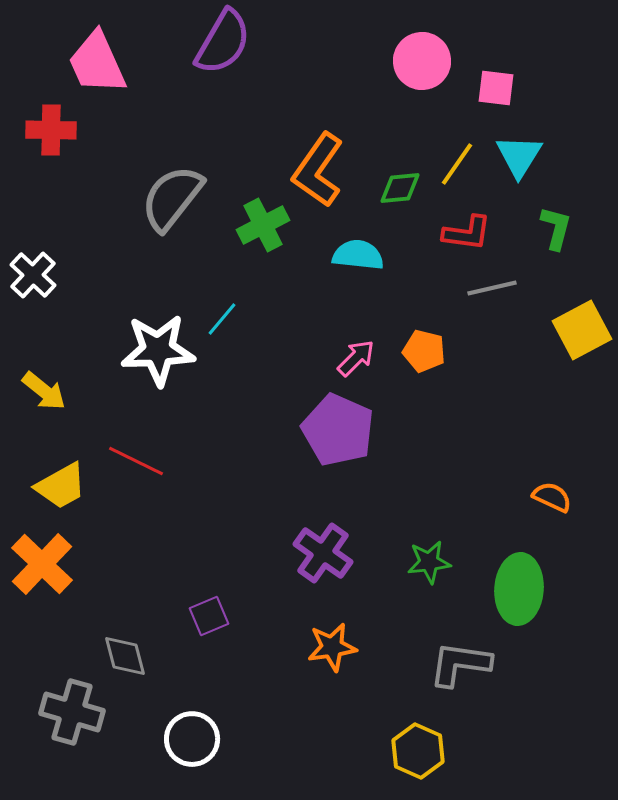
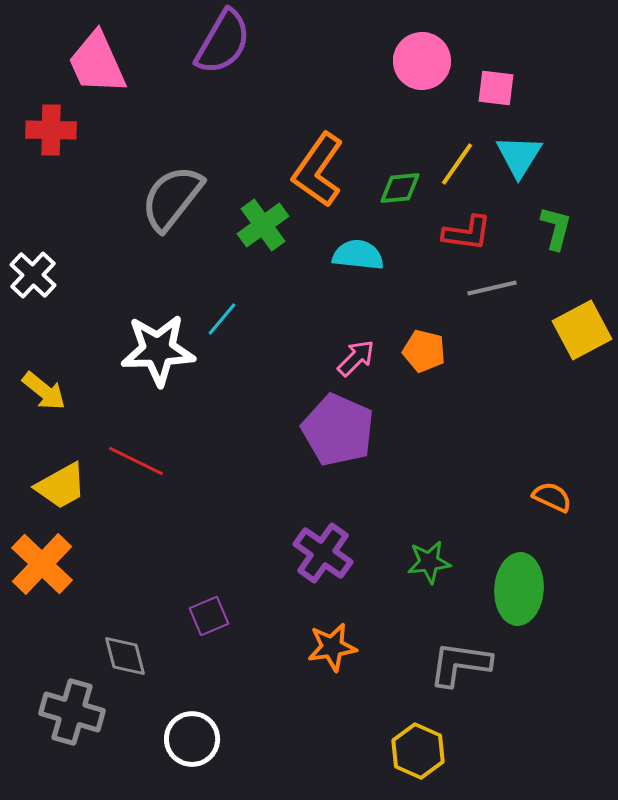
green cross: rotated 9 degrees counterclockwise
